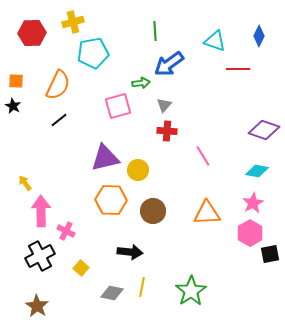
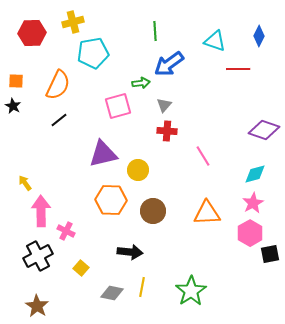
purple triangle: moved 2 px left, 4 px up
cyan diamond: moved 2 px left, 3 px down; rotated 25 degrees counterclockwise
black cross: moved 2 px left
